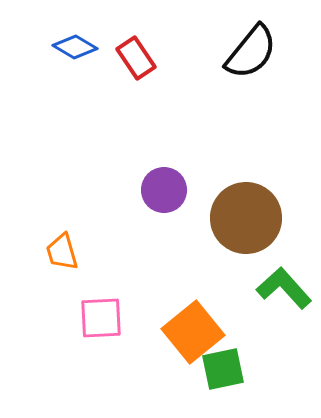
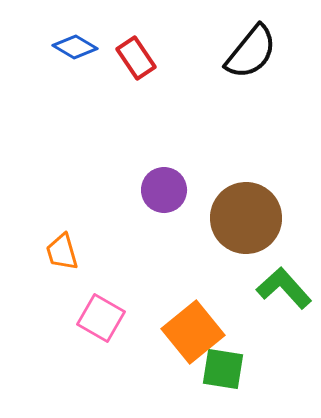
pink square: rotated 33 degrees clockwise
green square: rotated 21 degrees clockwise
